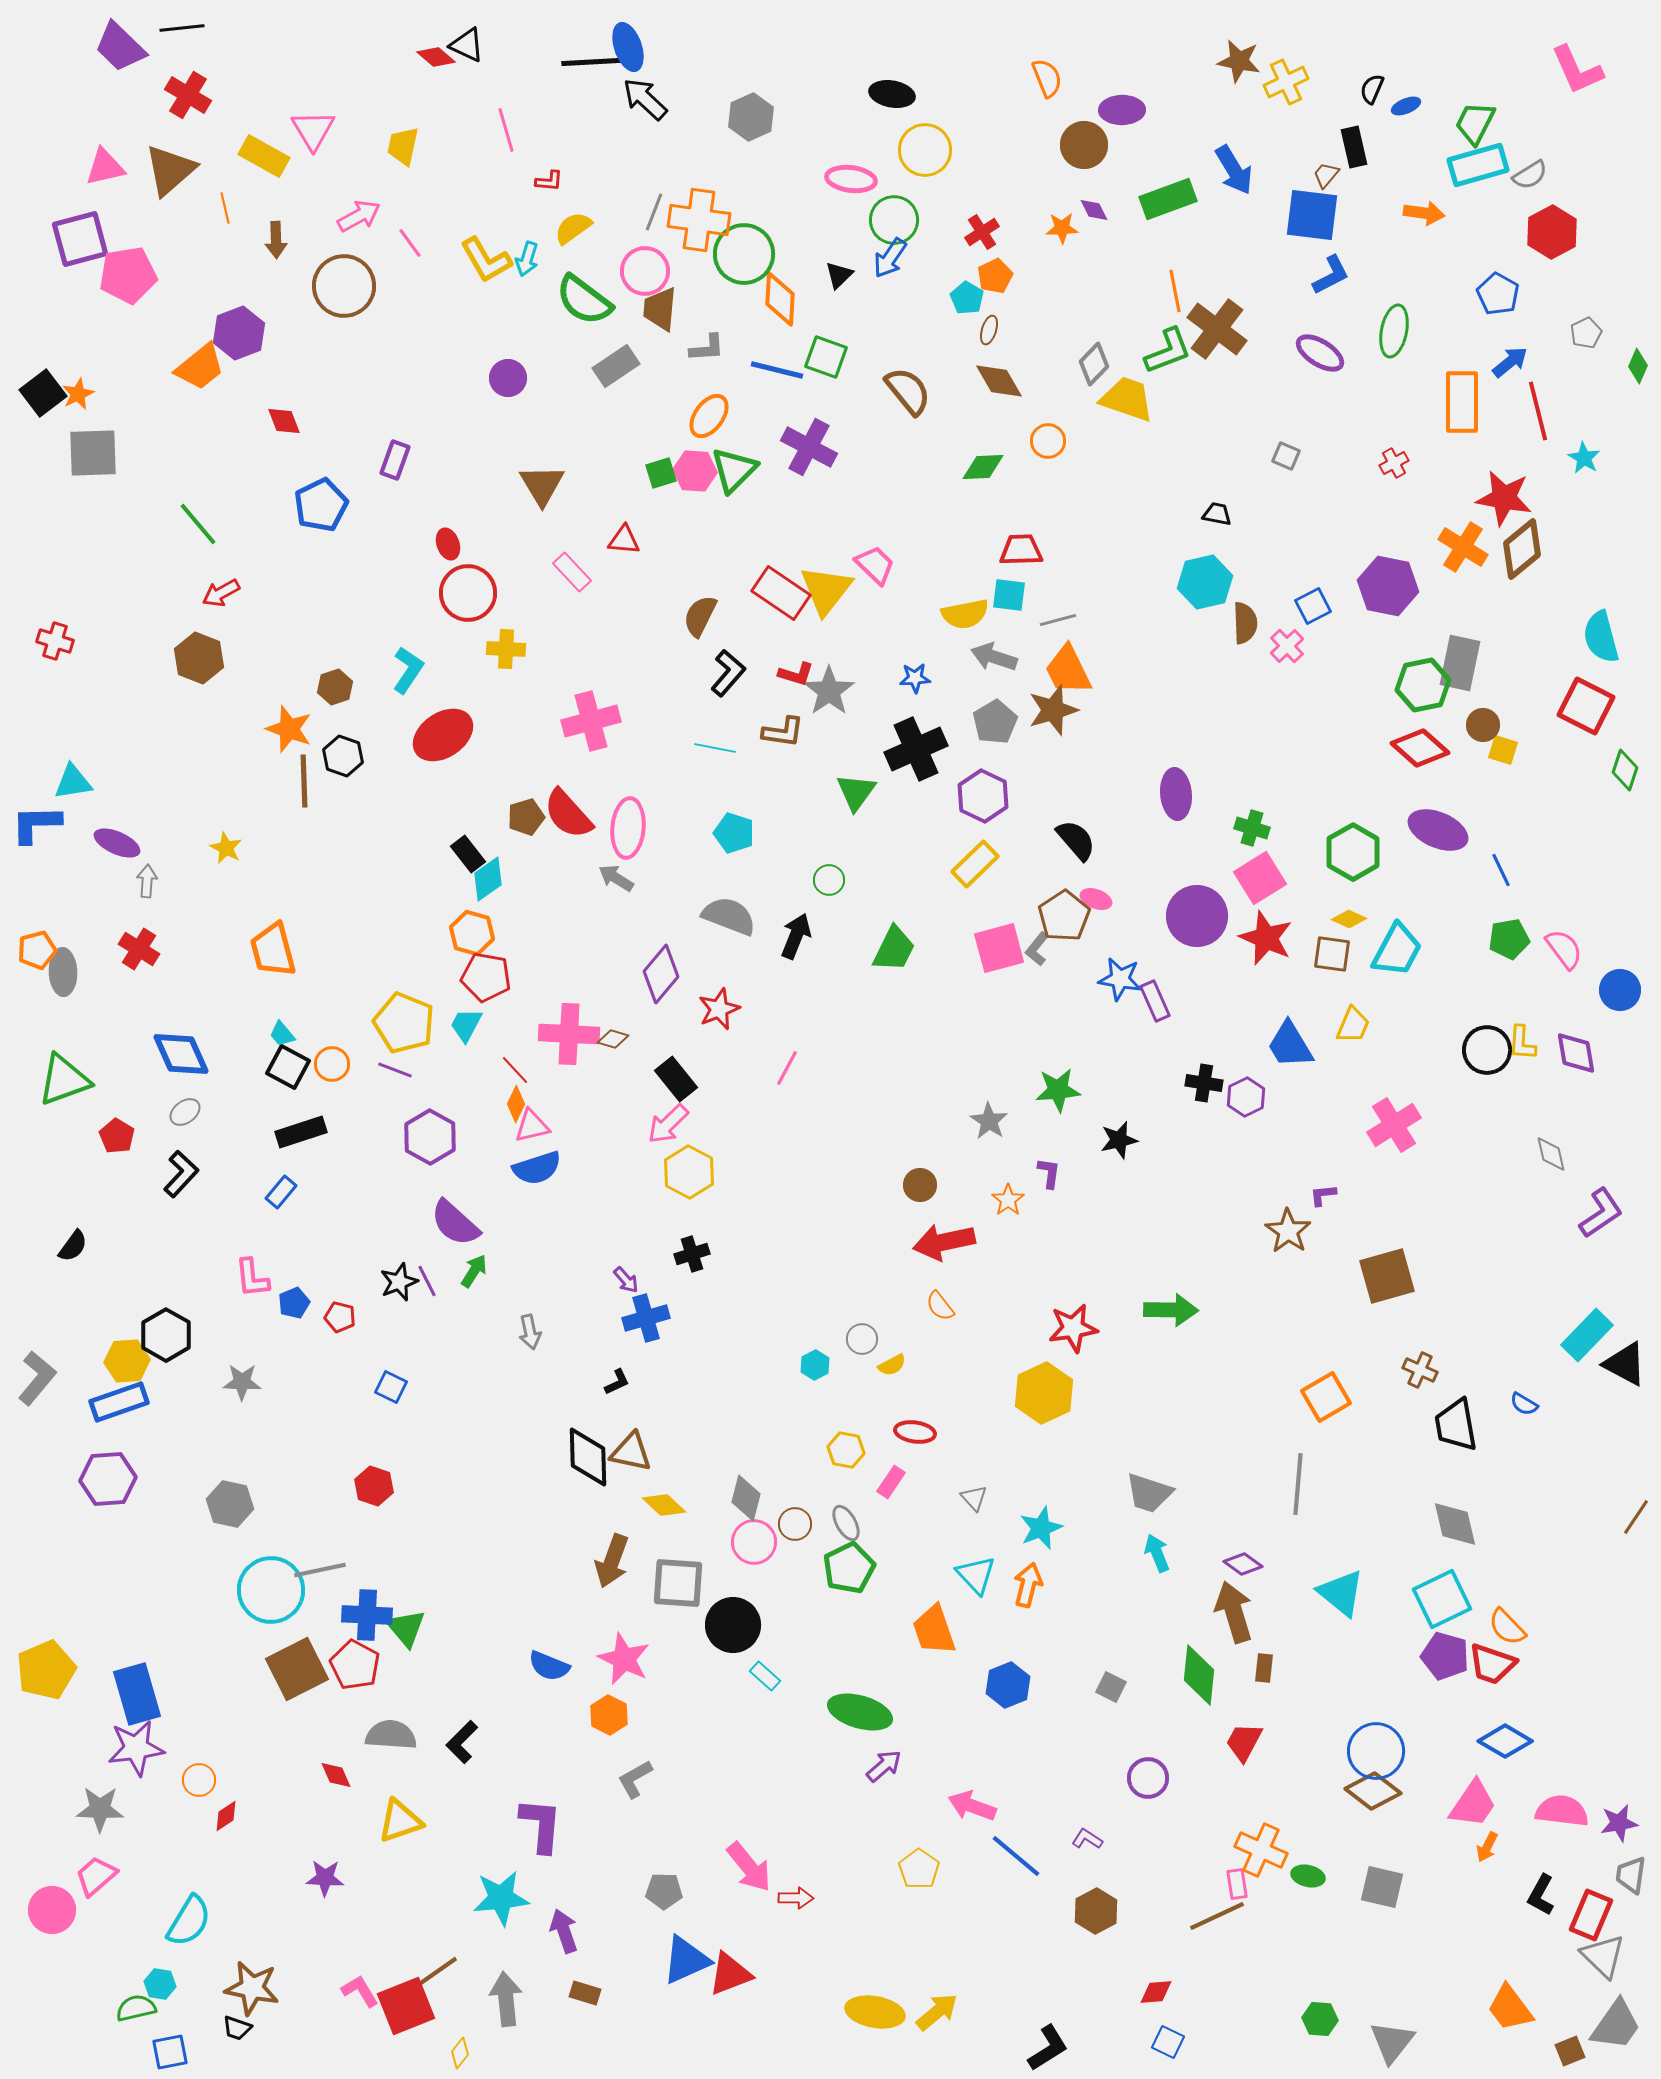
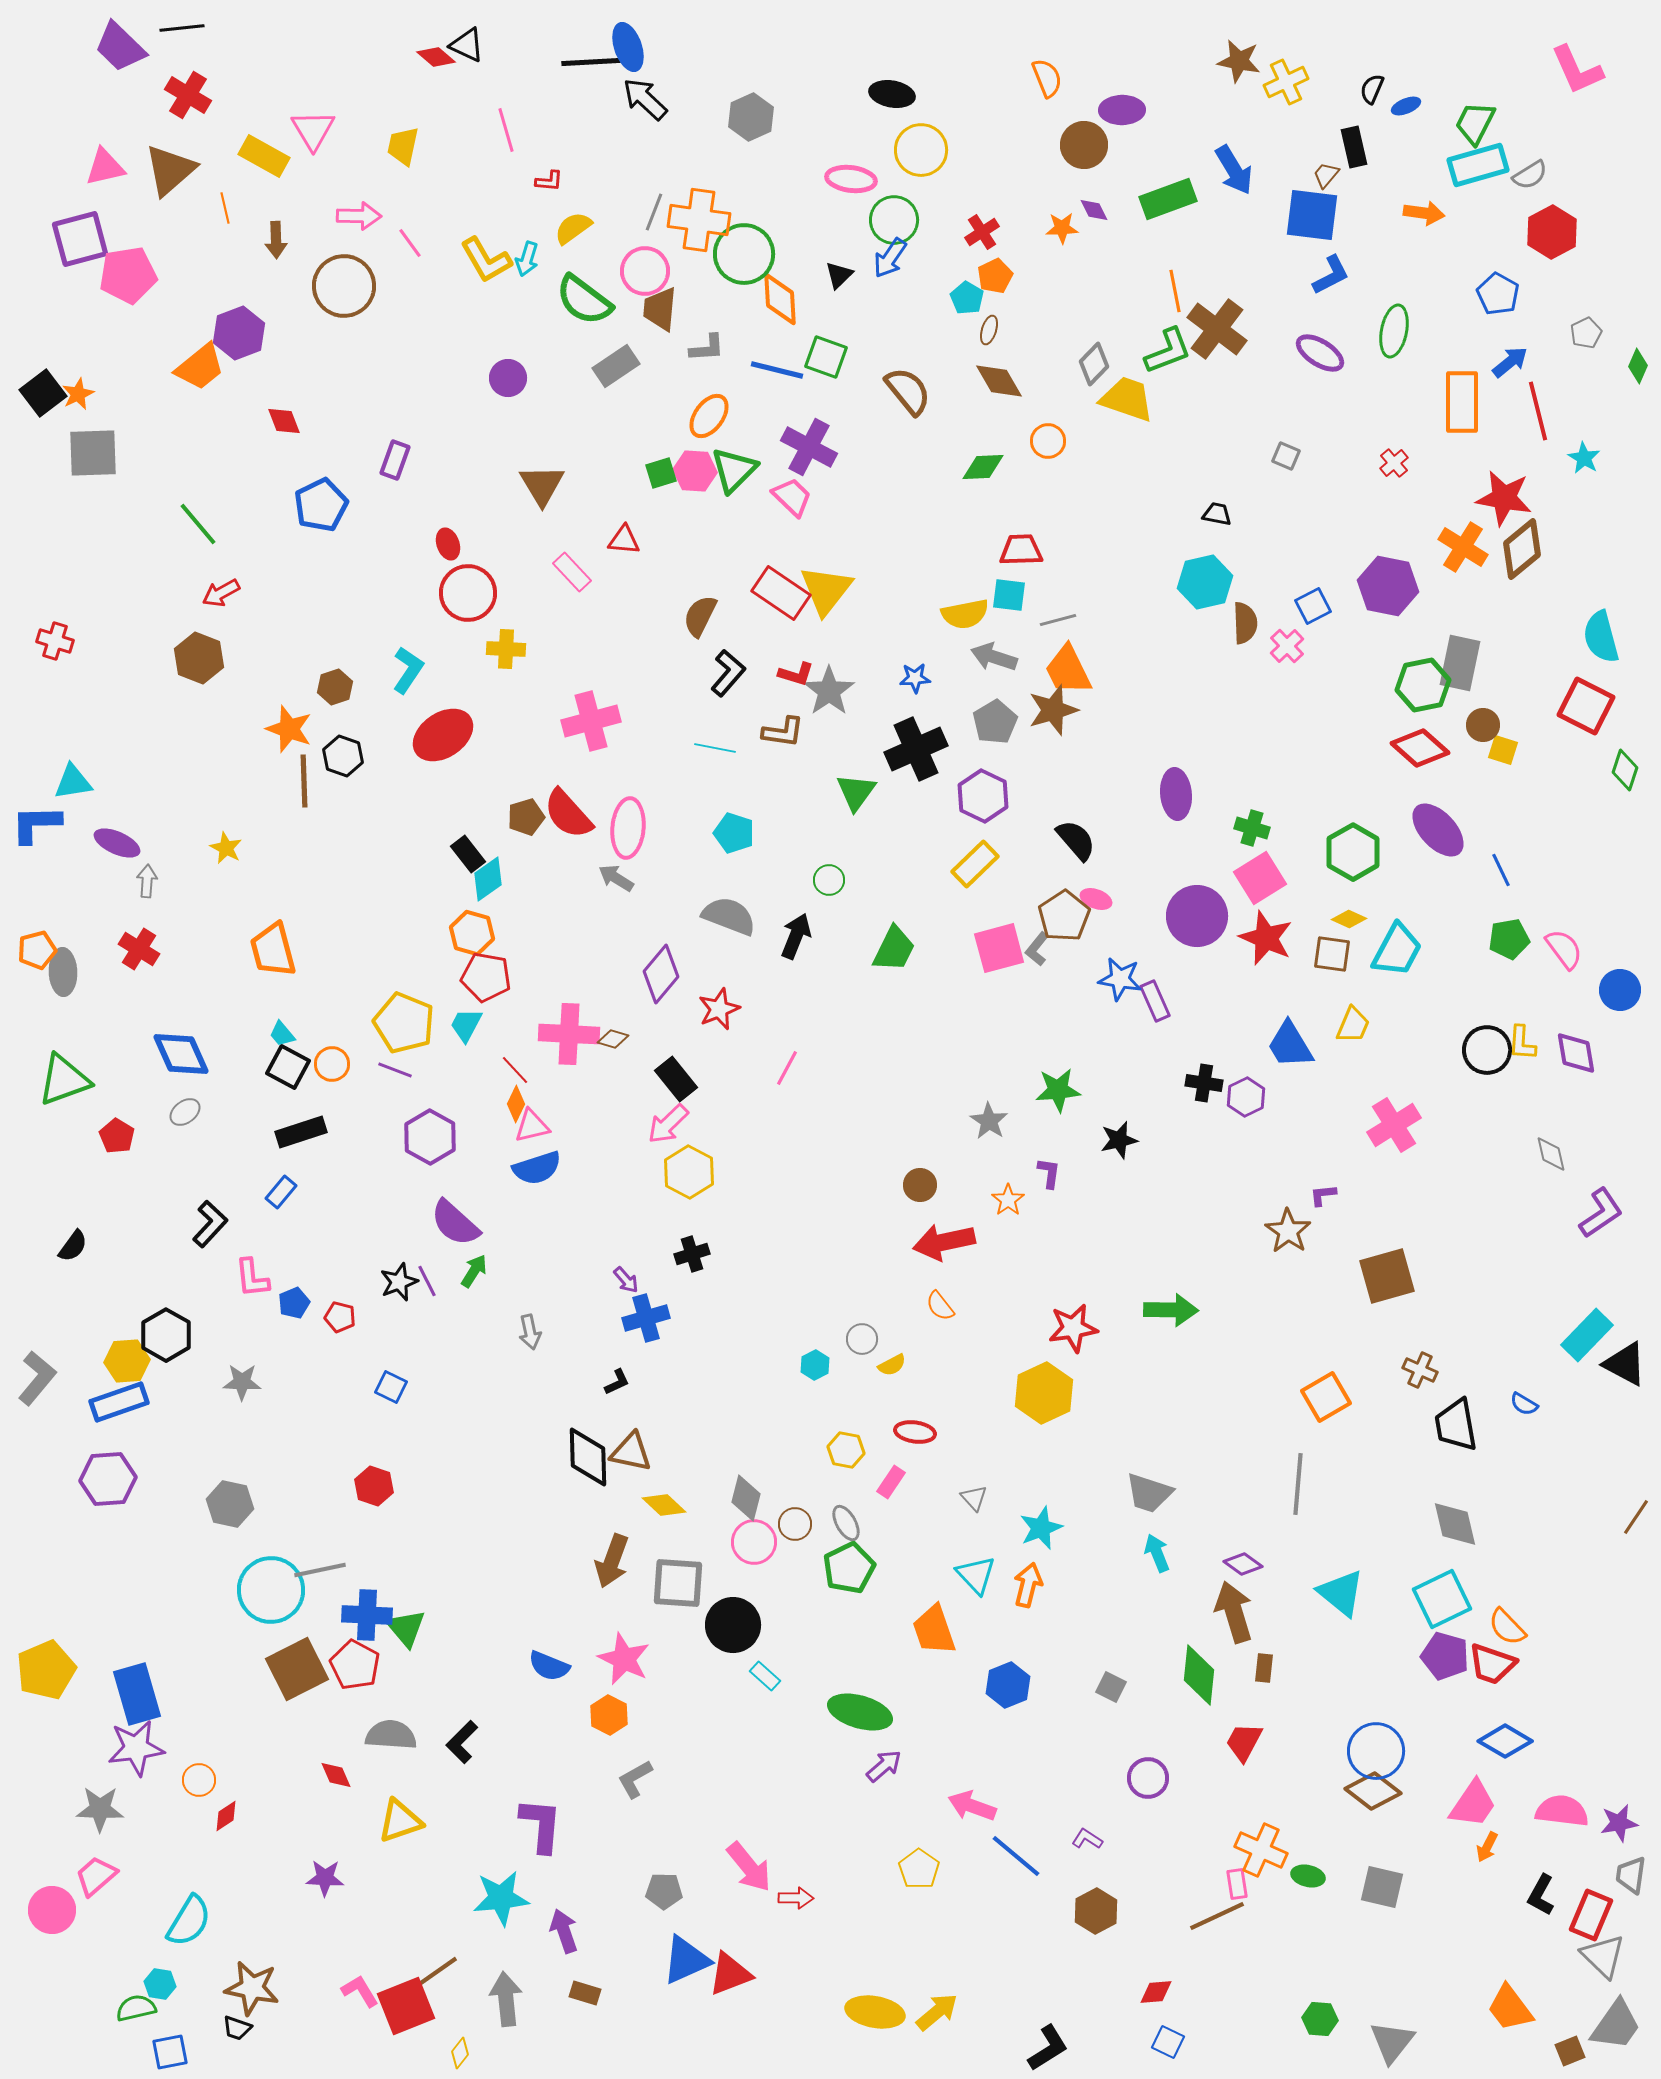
yellow circle at (925, 150): moved 4 px left
pink arrow at (359, 216): rotated 30 degrees clockwise
orange diamond at (780, 299): rotated 6 degrees counterclockwise
red cross at (1394, 463): rotated 12 degrees counterclockwise
pink trapezoid at (875, 565): moved 83 px left, 68 px up
purple ellipse at (1438, 830): rotated 24 degrees clockwise
black L-shape at (181, 1174): moved 29 px right, 50 px down
